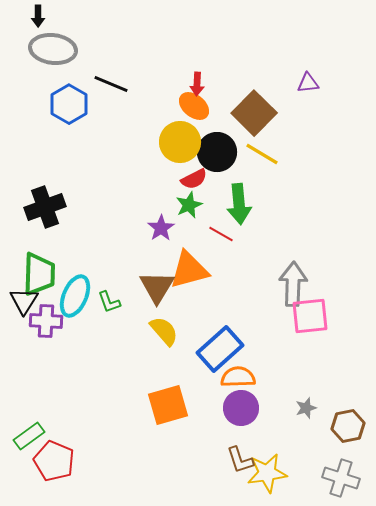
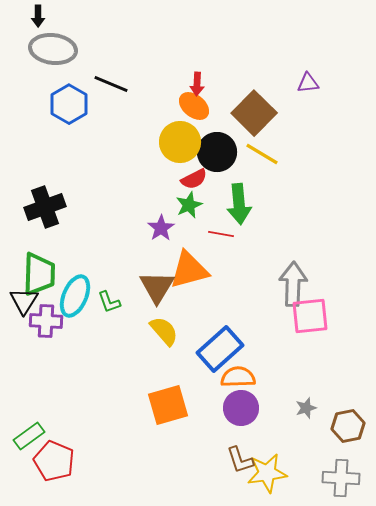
red line: rotated 20 degrees counterclockwise
gray cross: rotated 15 degrees counterclockwise
